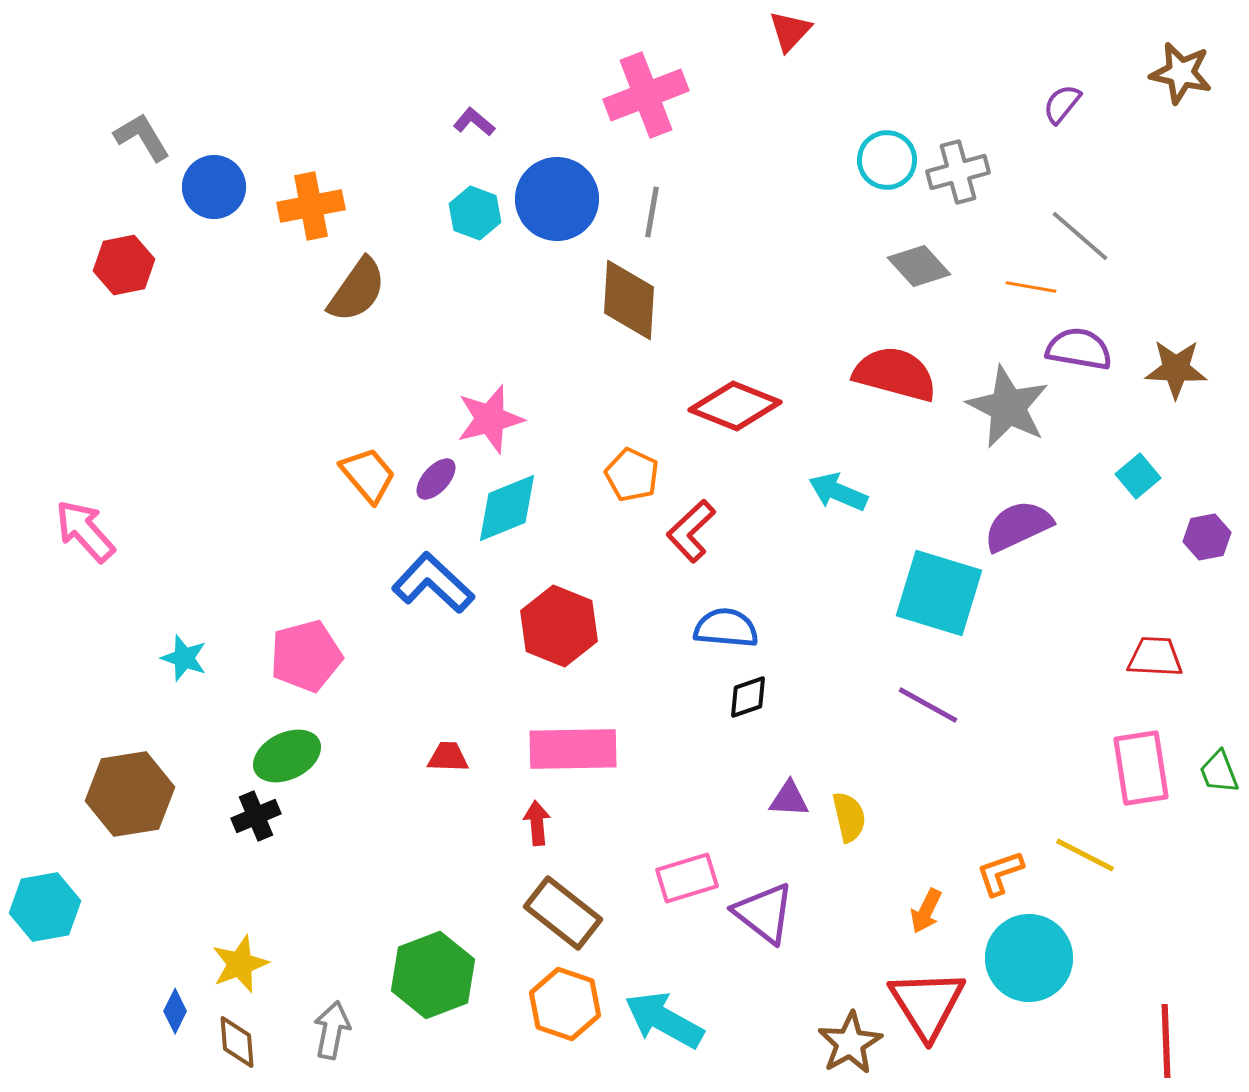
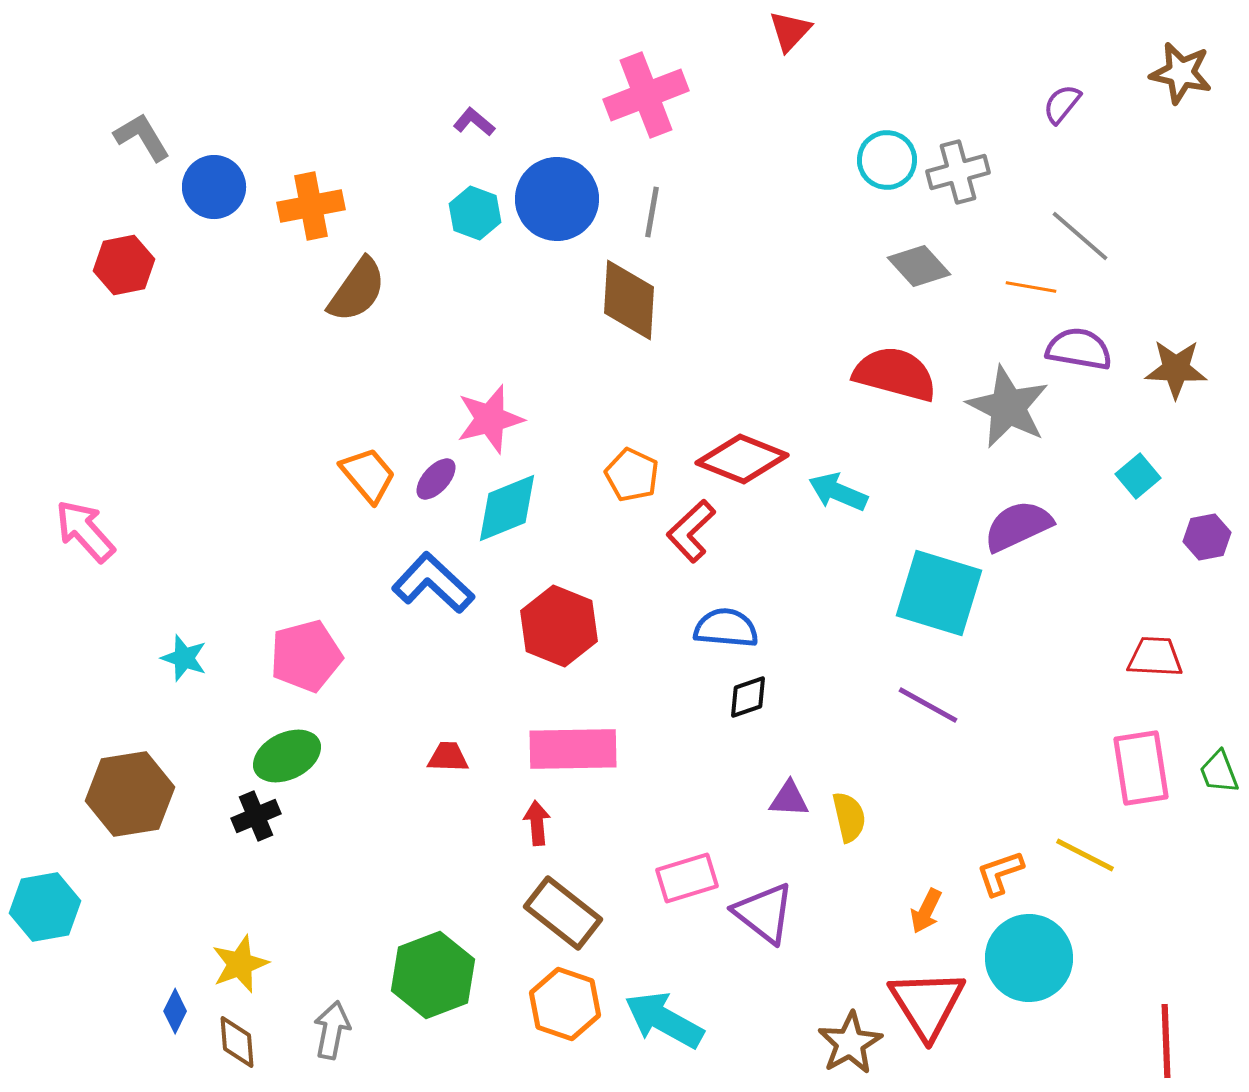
red diamond at (735, 406): moved 7 px right, 53 px down
